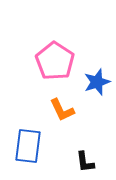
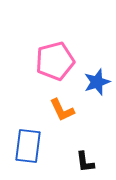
pink pentagon: rotated 24 degrees clockwise
